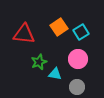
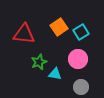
gray circle: moved 4 px right
